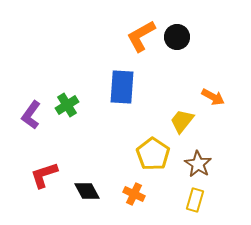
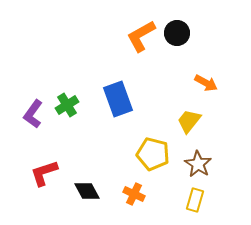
black circle: moved 4 px up
blue rectangle: moved 4 px left, 12 px down; rotated 24 degrees counterclockwise
orange arrow: moved 7 px left, 14 px up
purple L-shape: moved 2 px right, 1 px up
yellow trapezoid: moved 7 px right
yellow pentagon: rotated 20 degrees counterclockwise
red L-shape: moved 2 px up
